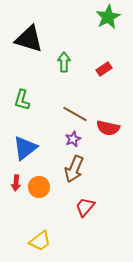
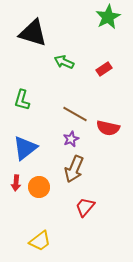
black triangle: moved 4 px right, 6 px up
green arrow: rotated 66 degrees counterclockwise
purple star: moved 2 px left
